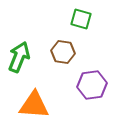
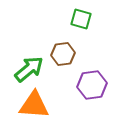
brown hexagon: moved 2 px down; rotated 15 degrees counterclockwise
green arrow: moved 10 px right, 12 px down; rotated 28 degrees clockwise
